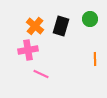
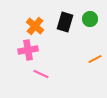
black rectangle: moved 4 px right, 4 px up
orange line: rotated 64 degrees clockwise
